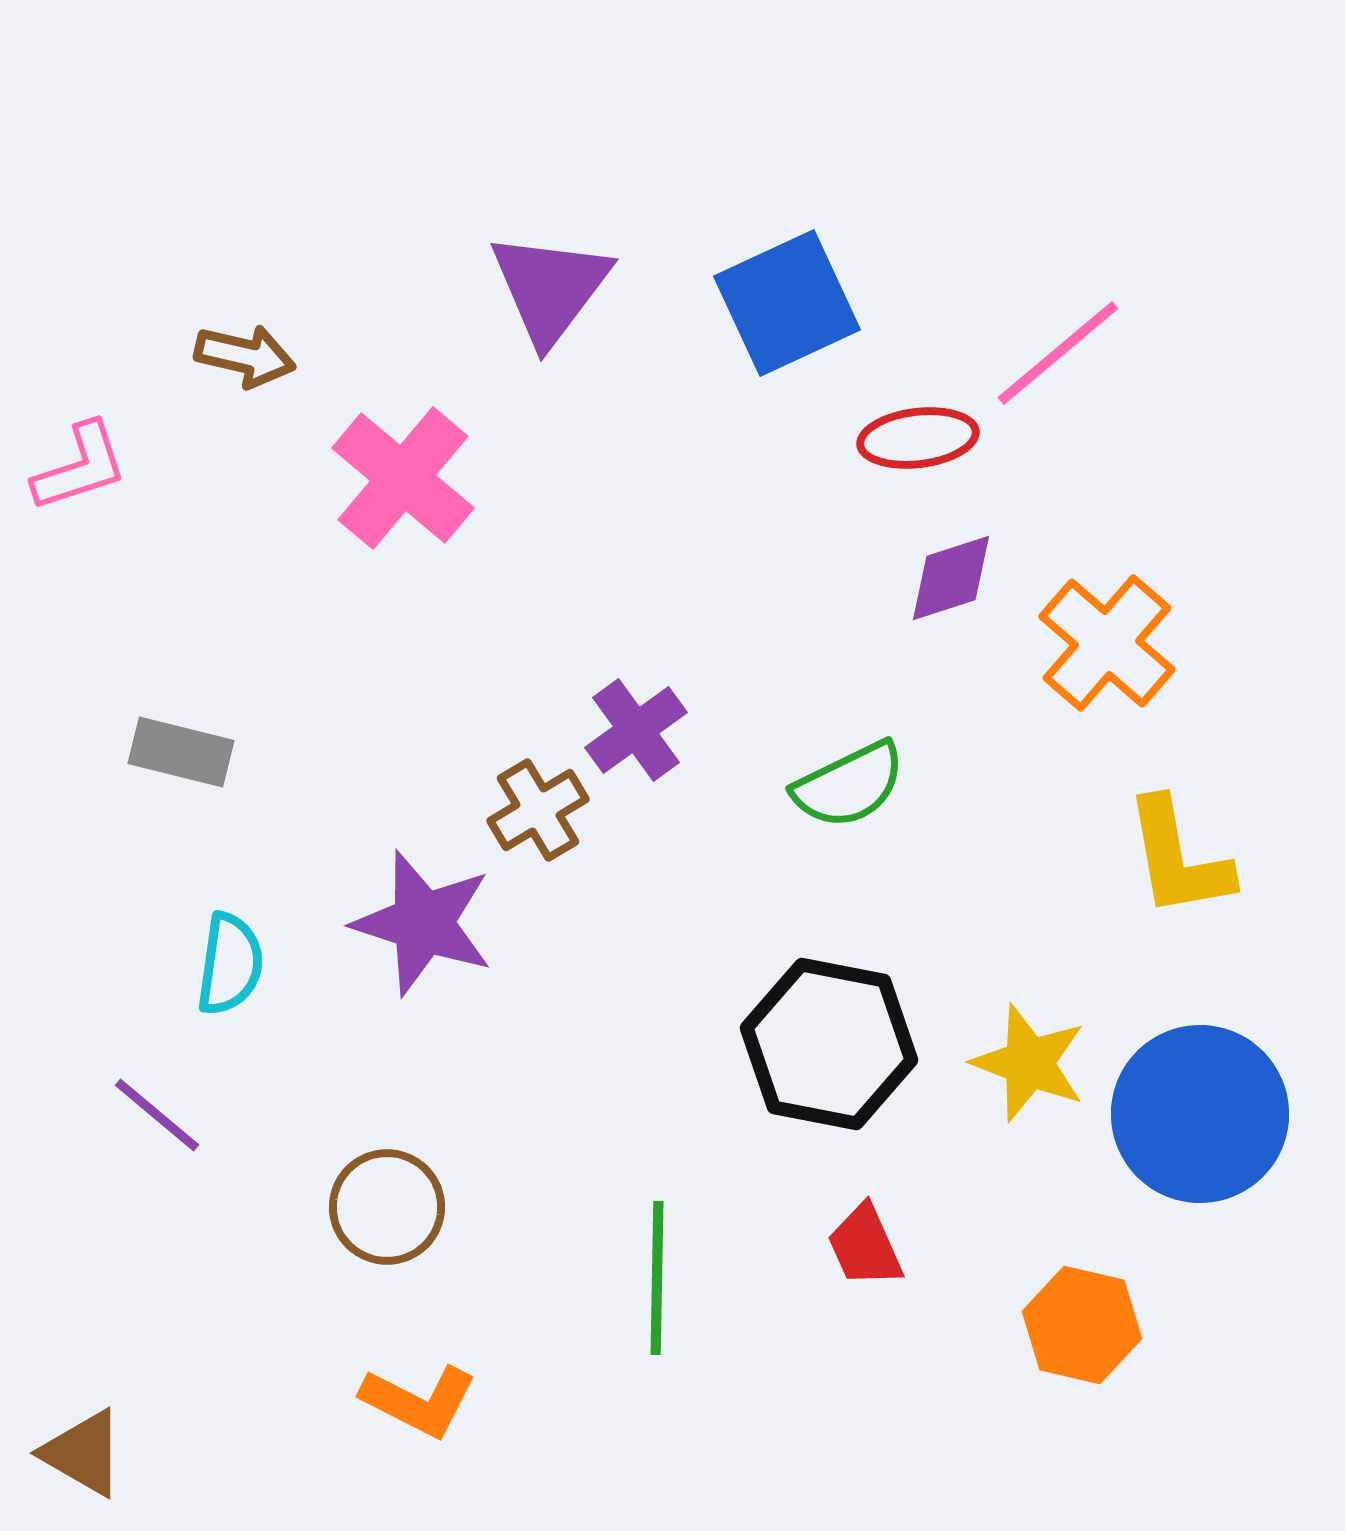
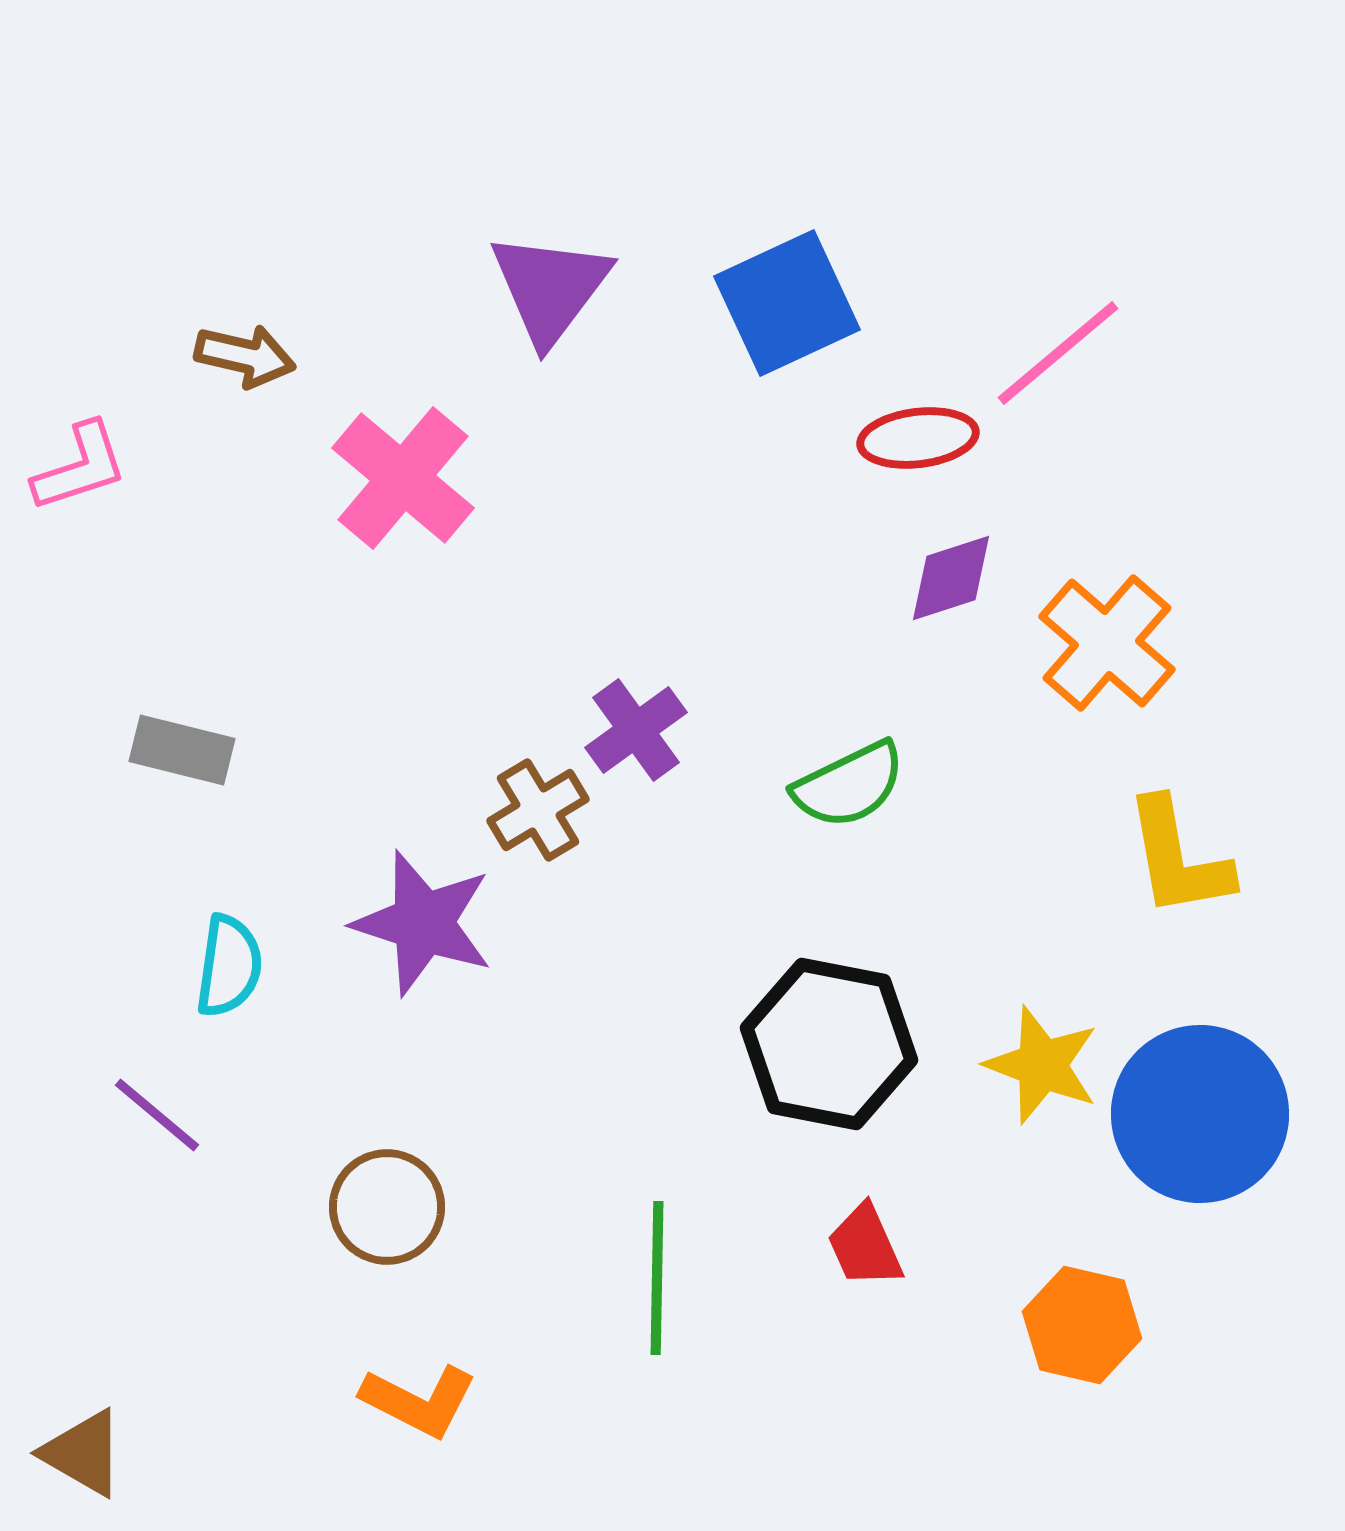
gray rectangle: moved 1 px right, 2 px up
cyan semicircle: moved 1 px left, 2 px down
yellow star: moved 13 px right, 2 px down
